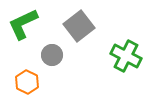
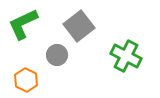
gray circle: moved 5 px right
orange hexagon: moved 1 px left, 2 px up
